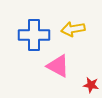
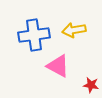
yellow arrow: moved 1 px right, 1 px down
blue cross: rotated 8 degrees counterclockwise
